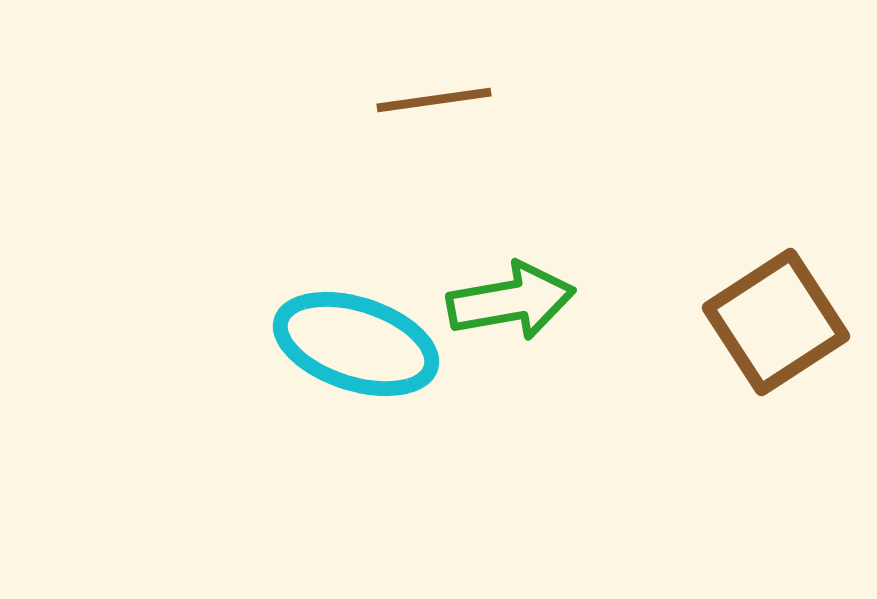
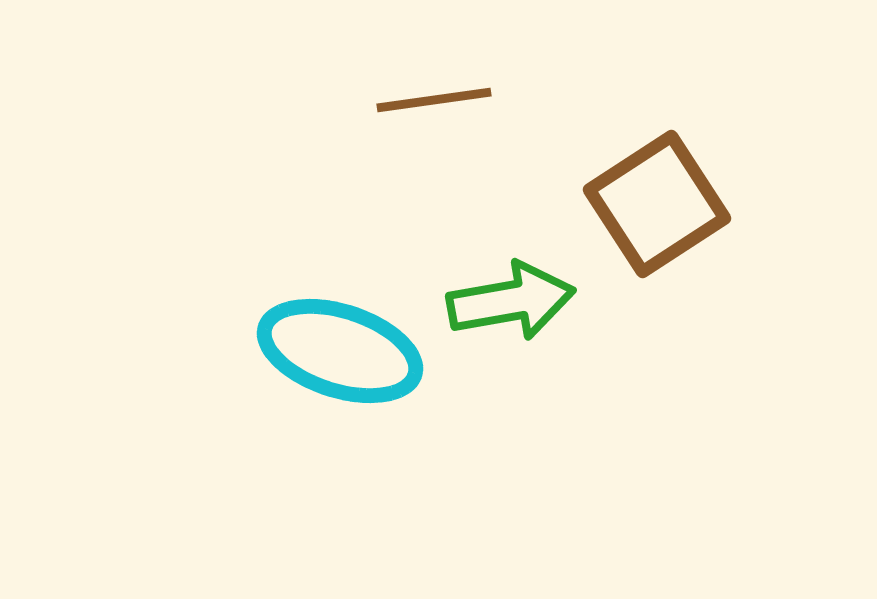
brown square: moved 119 px left, 118 px up
cyan ellipse: moved 16 px left, 7 px down
